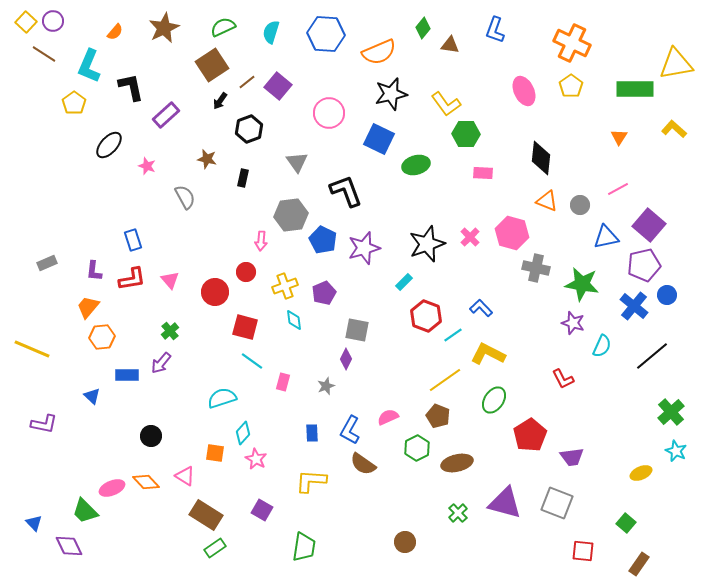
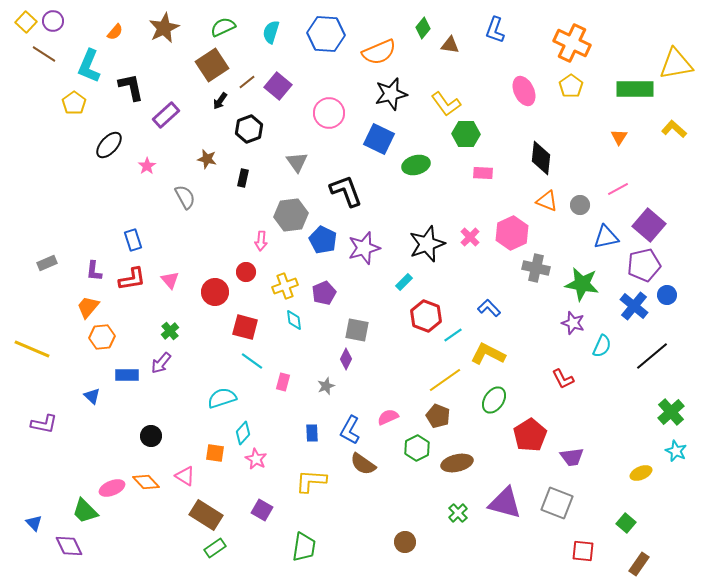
pink star at (147, 166): rotated 18 degrees clockwise
pink hexagon at (512, 233): rotated 20 degrees clockwise
blue L-shape at (481, 308): moved 8 px right
